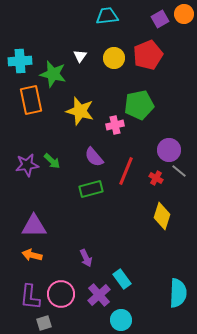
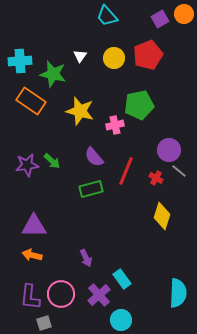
cyan trapezoid: rotated 125 degrees counterclockwise
orange rectangle: moved 1 px down; rotated 44 degrees counterclockwise
